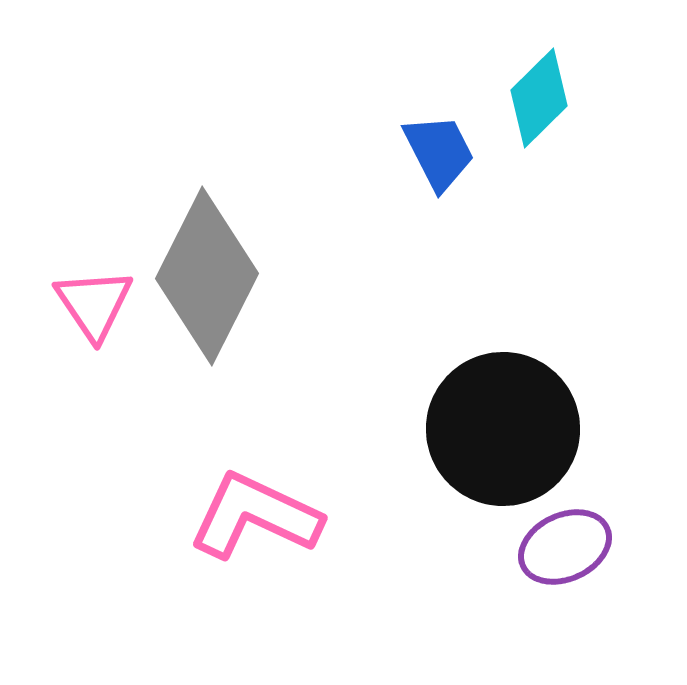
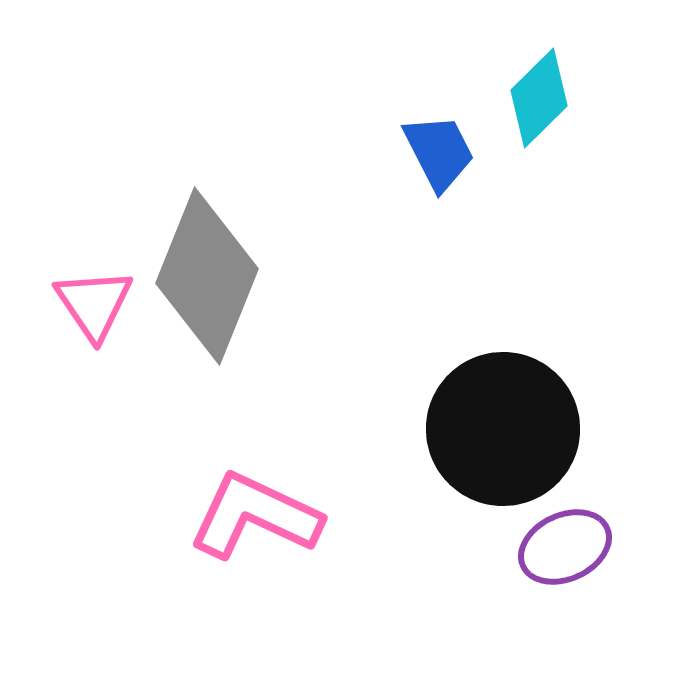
gray diamond: rotated 5 degrees counterclockwise
